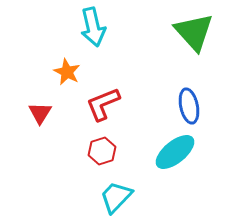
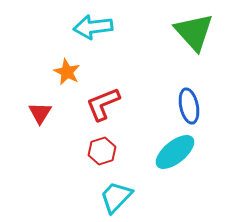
cyan arrow: rotated 96 degrees clockwise
